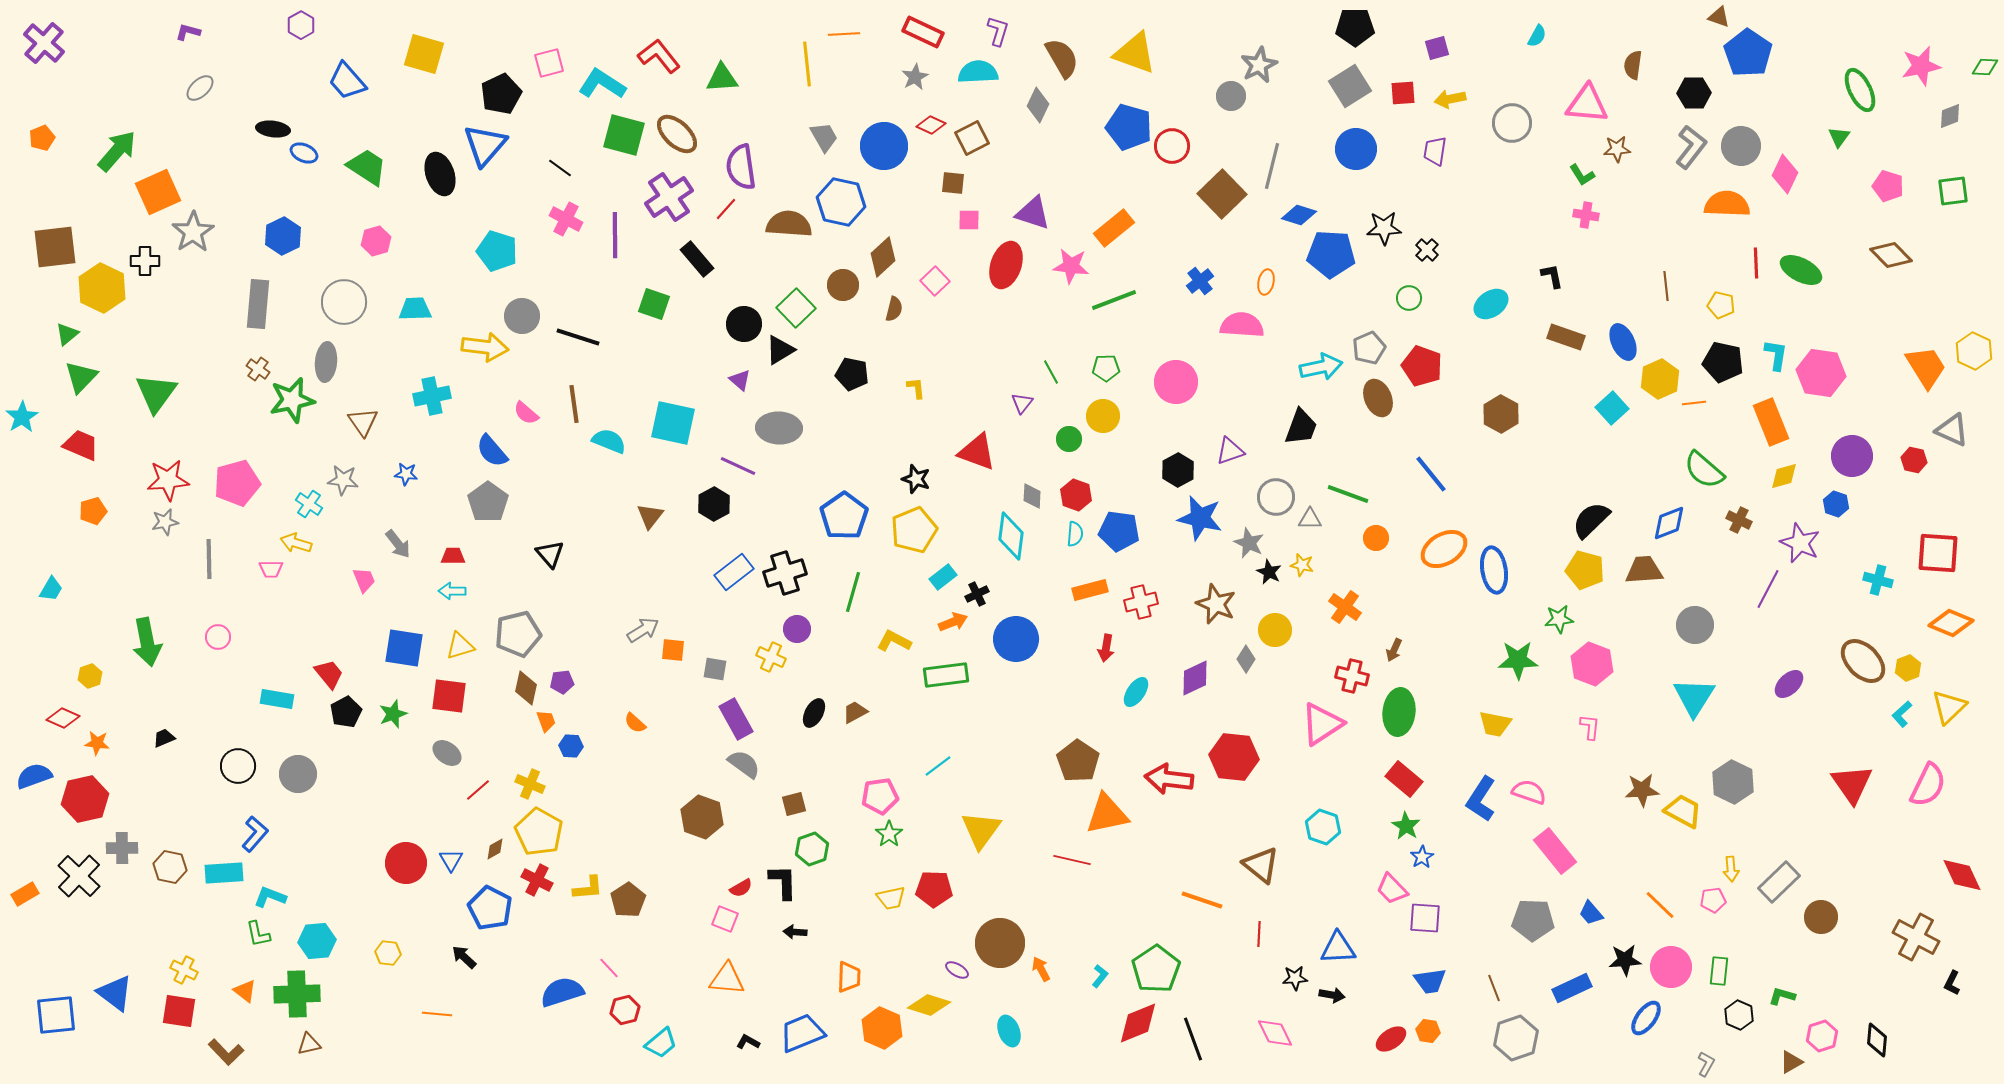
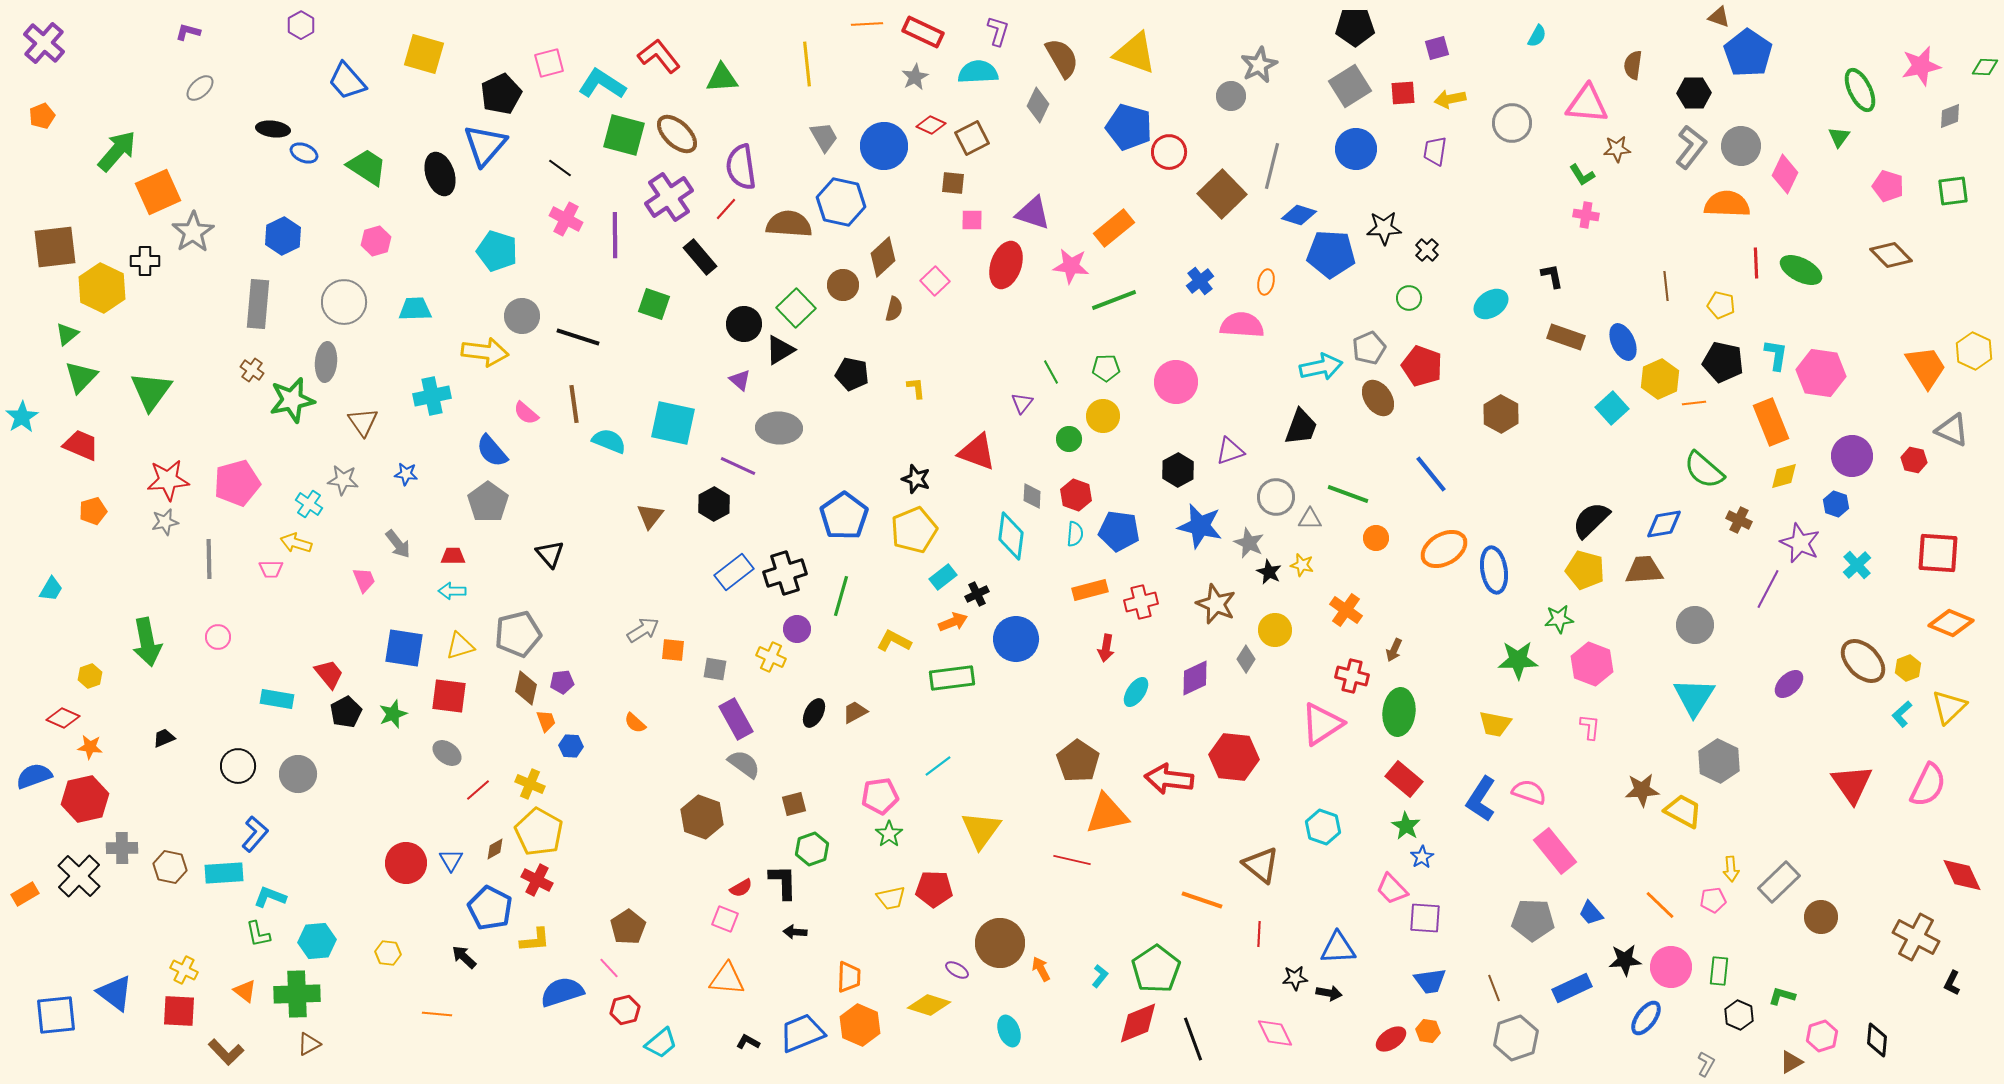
orange line at (844, 34): moved 23 px right, 10 px up
orange pentagon at (42, 138): moved 22 px up
red circle at (1172, 146): moved 3 px left, 6 px down
pink square at (969, 220): moved 3 px right
black rectangle at (697, 259): moved 3 px right, 2 px up
yellow arrow at (485, 347): moved 5 px down
brown cross at (258, 369): moved 6 px left, 1 px down
green triangle at (156, 393): moved 5 px left, 2 px up
brown ellipse at (1378, 398): rotated 12 degrees counterclockwise
blue star at (1200, 518): moved 8 px down
blue diamond at (1669, 523): moved 5 px left, 1 px down; rotated 12 degrees clockwise
cyan cross at (1878, 580): moved 21 px left, 15 px up; rotated 32 degrees clockwise
green line at (853, 592): moved 12 px left, 4 px down
orange cross at (1345, 607): moved 1 px right, 3 px down
green rectangle at (946, 675): moved 6 px right, 3 px down
orange star at (97, 743): moved 7 px left, 4 px down
gray hexagon at (1733, 782): moved 14 px left, 21 px up
yellow L-shape at (588, 888): moved 53 px left, 52 px down
brown pentagon at (628, 900): moved 27 px down
black arrow at (1332, 995): moved 3 px left, 2 px up
red square at (179, 1011): rotated 6 degrees counterclockwise
orange hexagon at (882, 1028): moved 22 px left, 3 px up
brown triangle at (309, 1044): rotated 15 degrees counterclockwise
